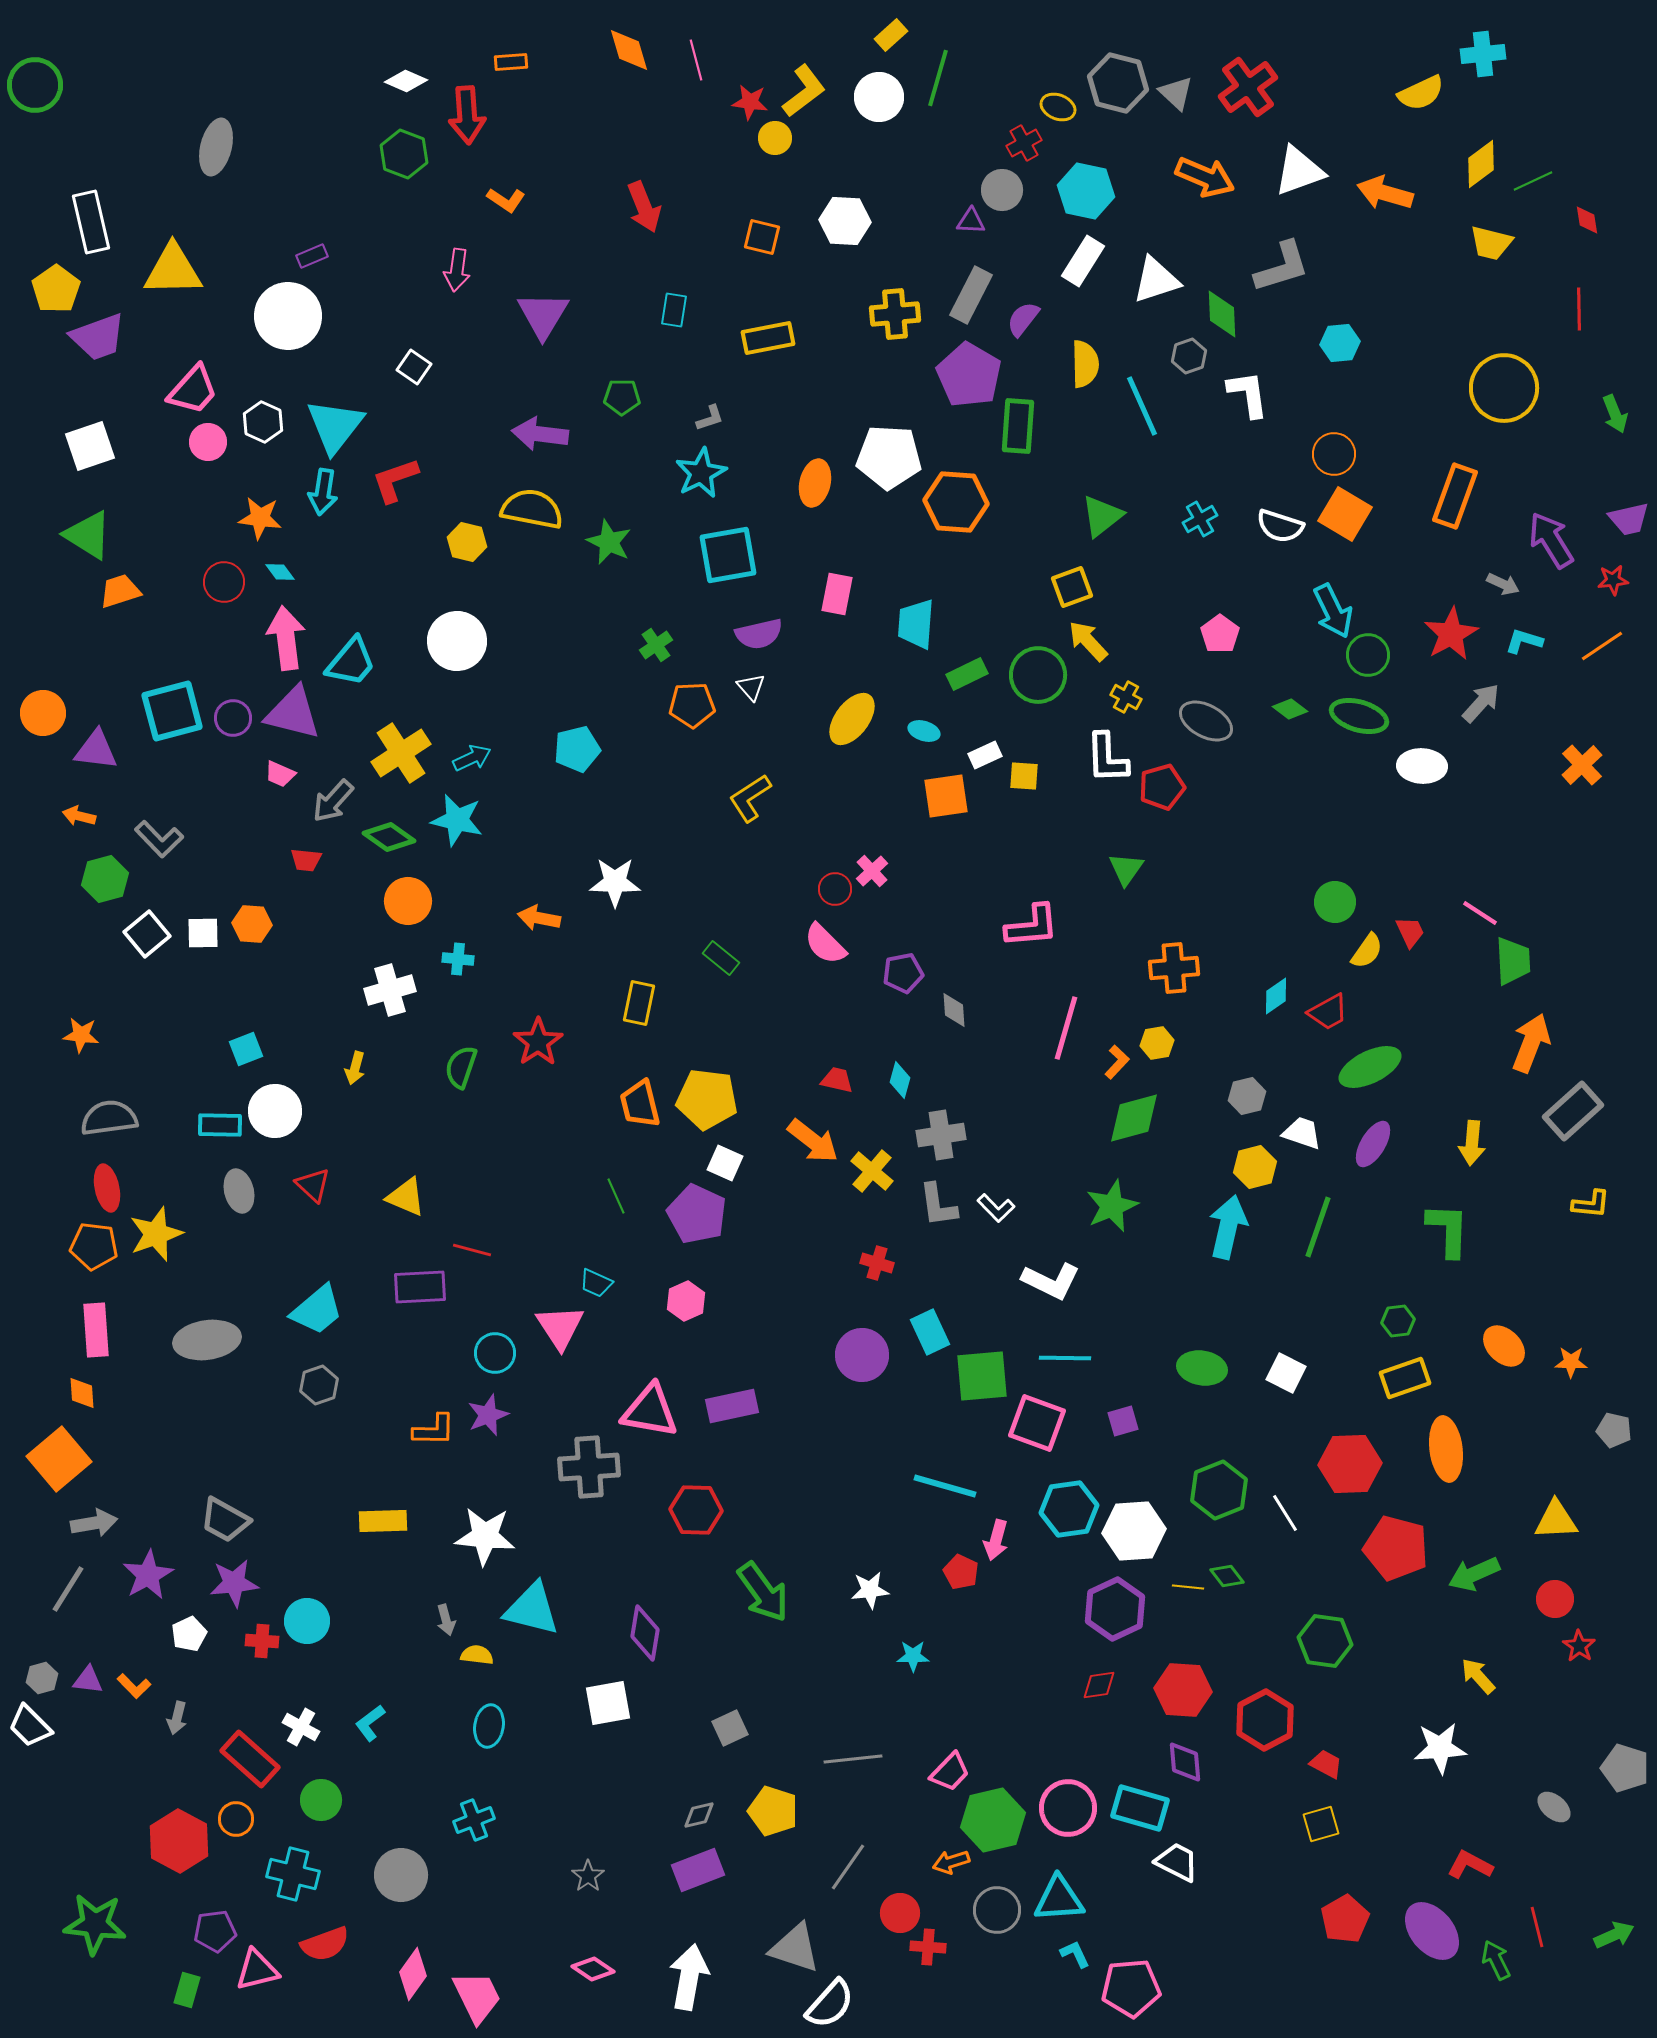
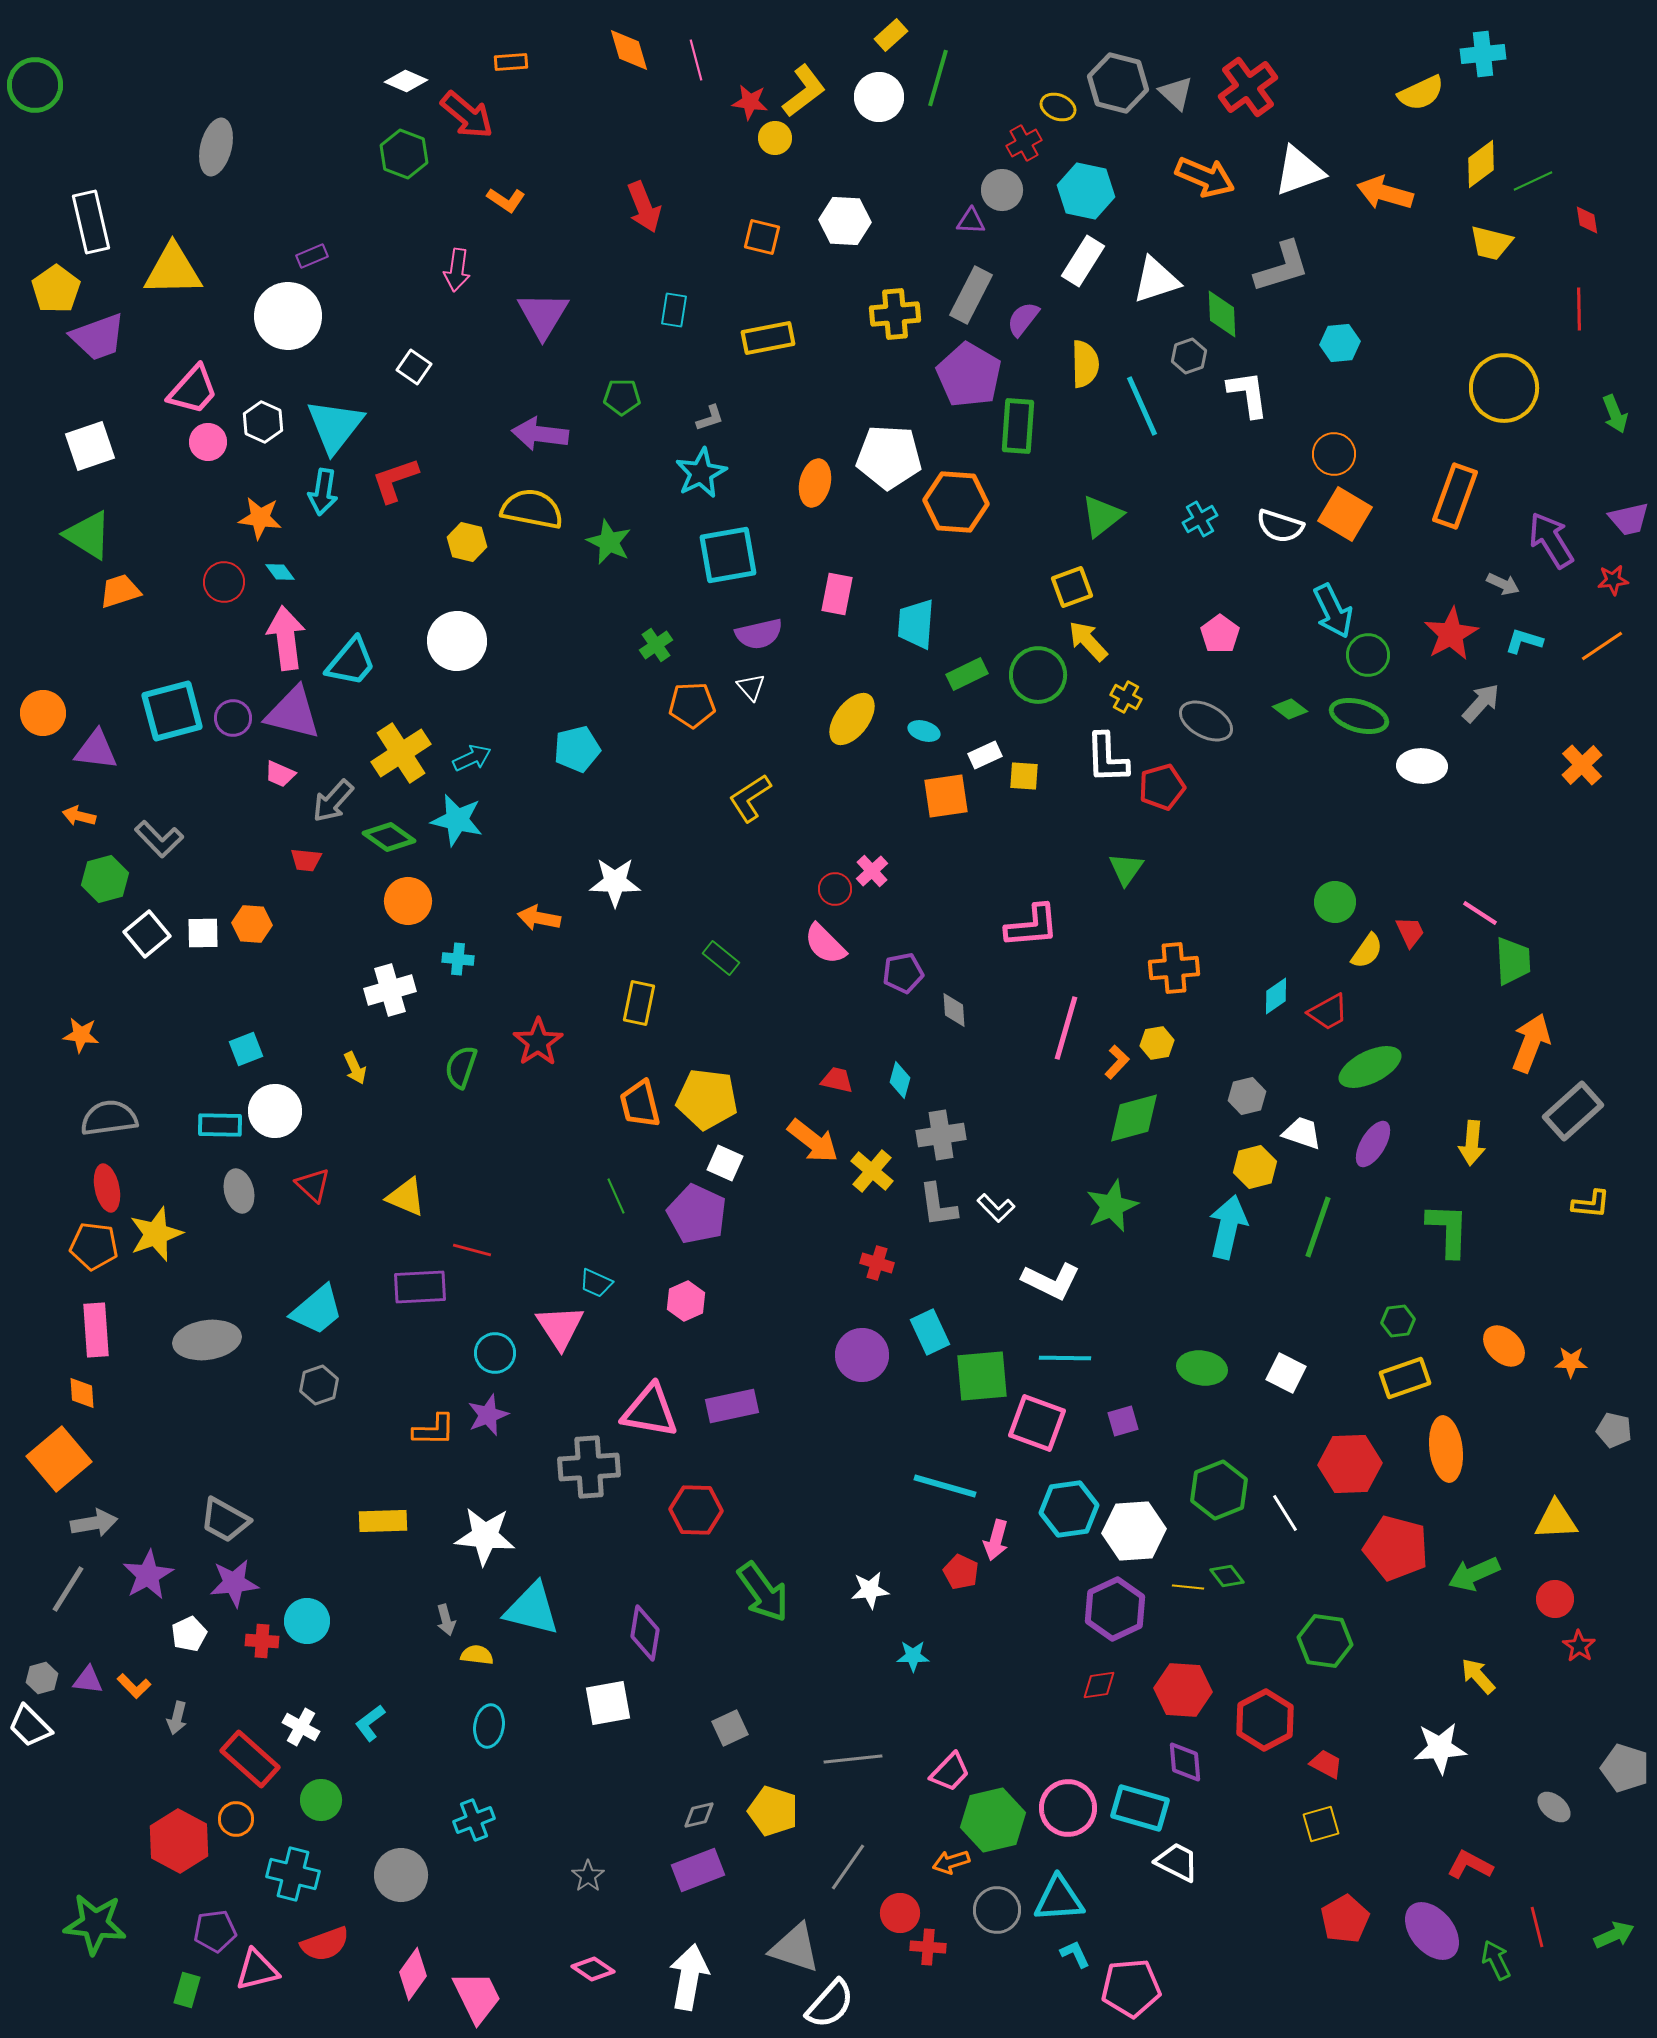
red arrow at (467, 115): rotated 46 degrees counterclockwise
yellow arrow at (355, 1068): rotated 40 degrees counterclockwise
